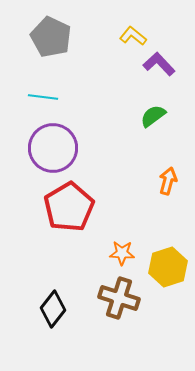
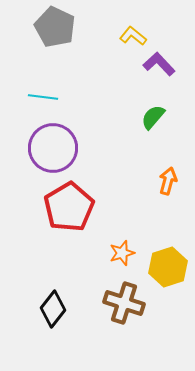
gray pentagon: moved 4 px right, 10 px up
green semicircle: moved 1 px down; rotated 12 degrees counterclockwise
orange star: rotated 20 degrees counterclockwise
brown cross: moved 5 px right, 5 px down
